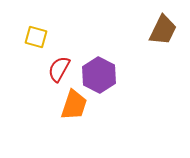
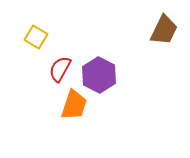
brown trapezoid: moved 1 px right
yellow square: rotated 15 degrees clockwise
red semicircle: moved 1 px right
